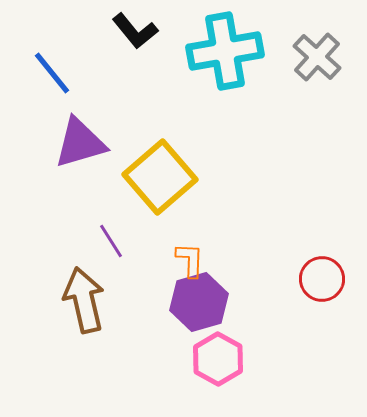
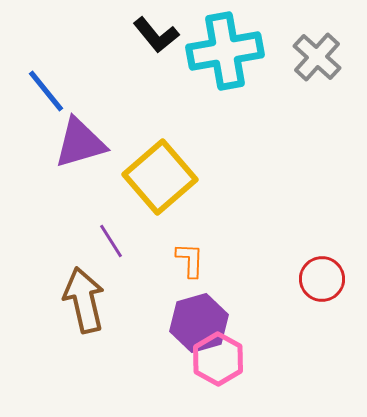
black L-shape: moved 21 px right, 4 px down
blue line: moved 6 px left, 18 px down
purple hexagon: moved 21 px down
